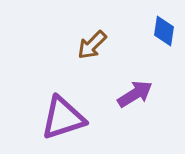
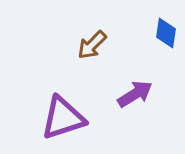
blue diamond: moved 2 px right, 2 px down
